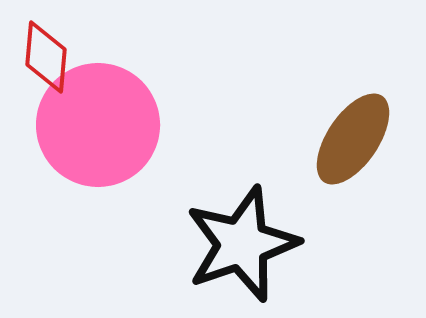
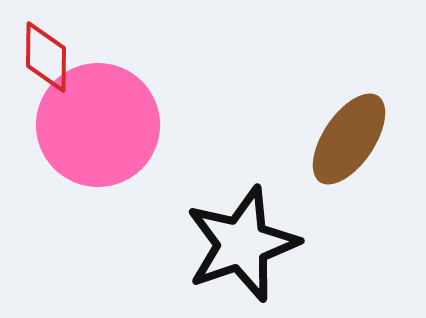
red diamond: rotated 4 degrees counterclockwise
brown ellipse: moved 4 px left
